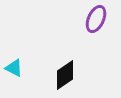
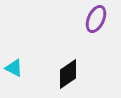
black diamond: moved 3 px right, 1 px up
